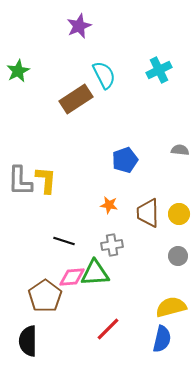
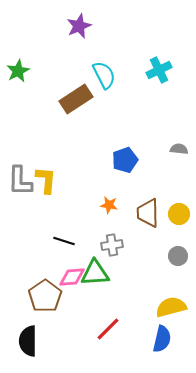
gray semicircle: moved 1 px left, 1 px up
